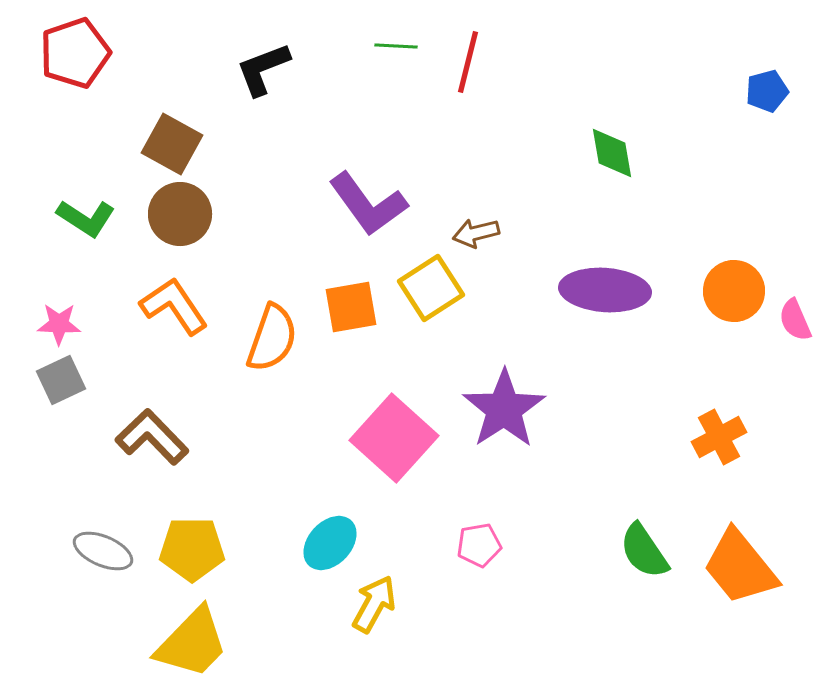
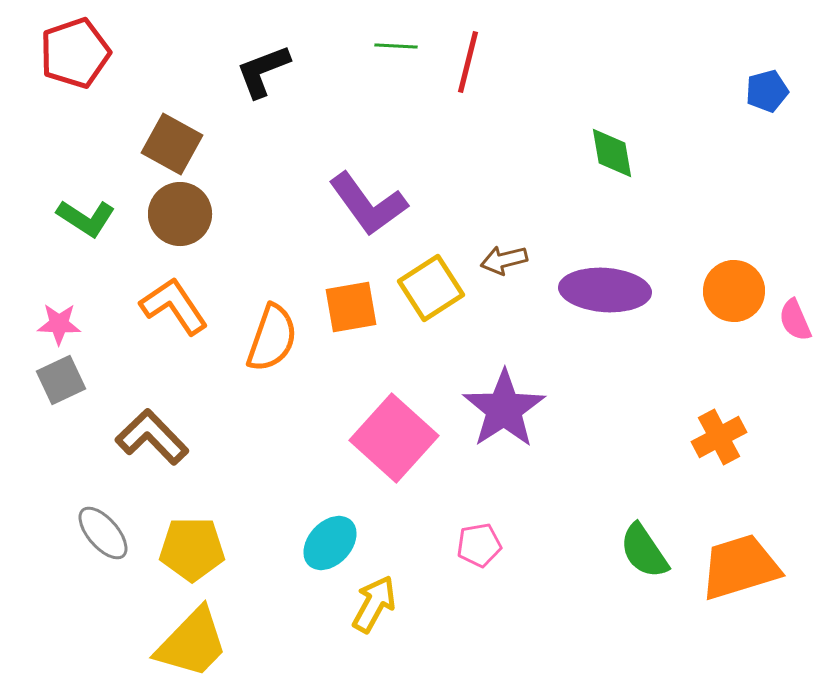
black L-shape: moved 2 px down
brown arrow: moved 28 px right, 27 px down
gray ellipse: moved 18 px up; rotated 26 degrees clockwise
orange trapezoid: rotated 112 degrees clockwise
